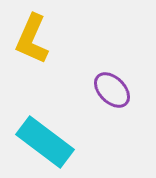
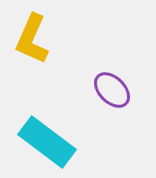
cyan rectangle: moved 2 px right
